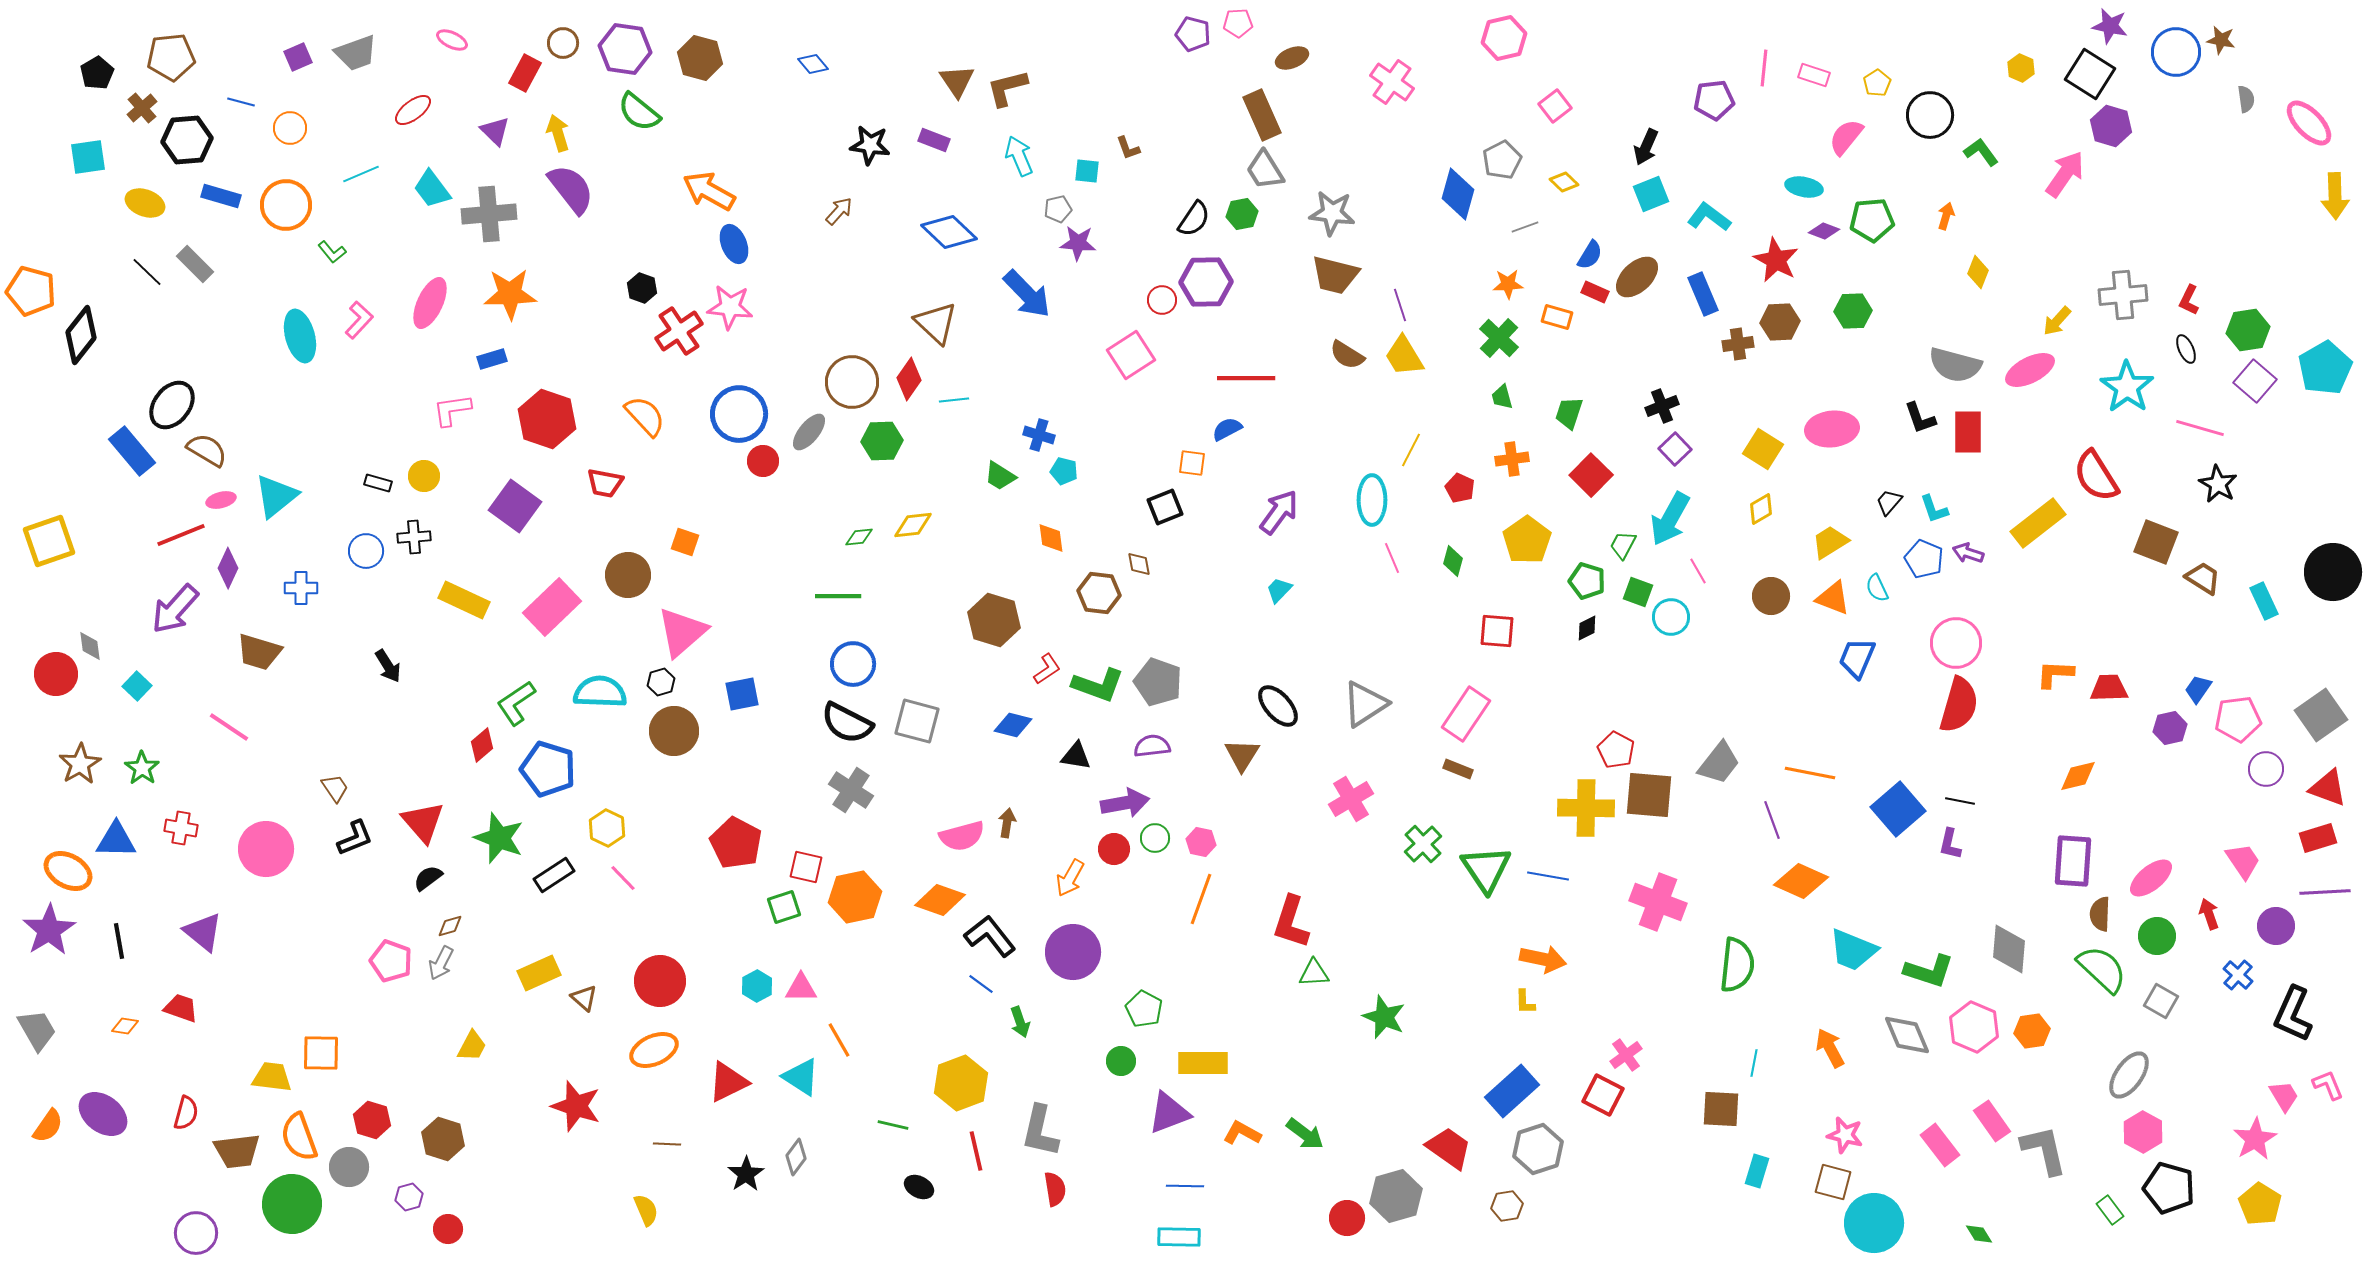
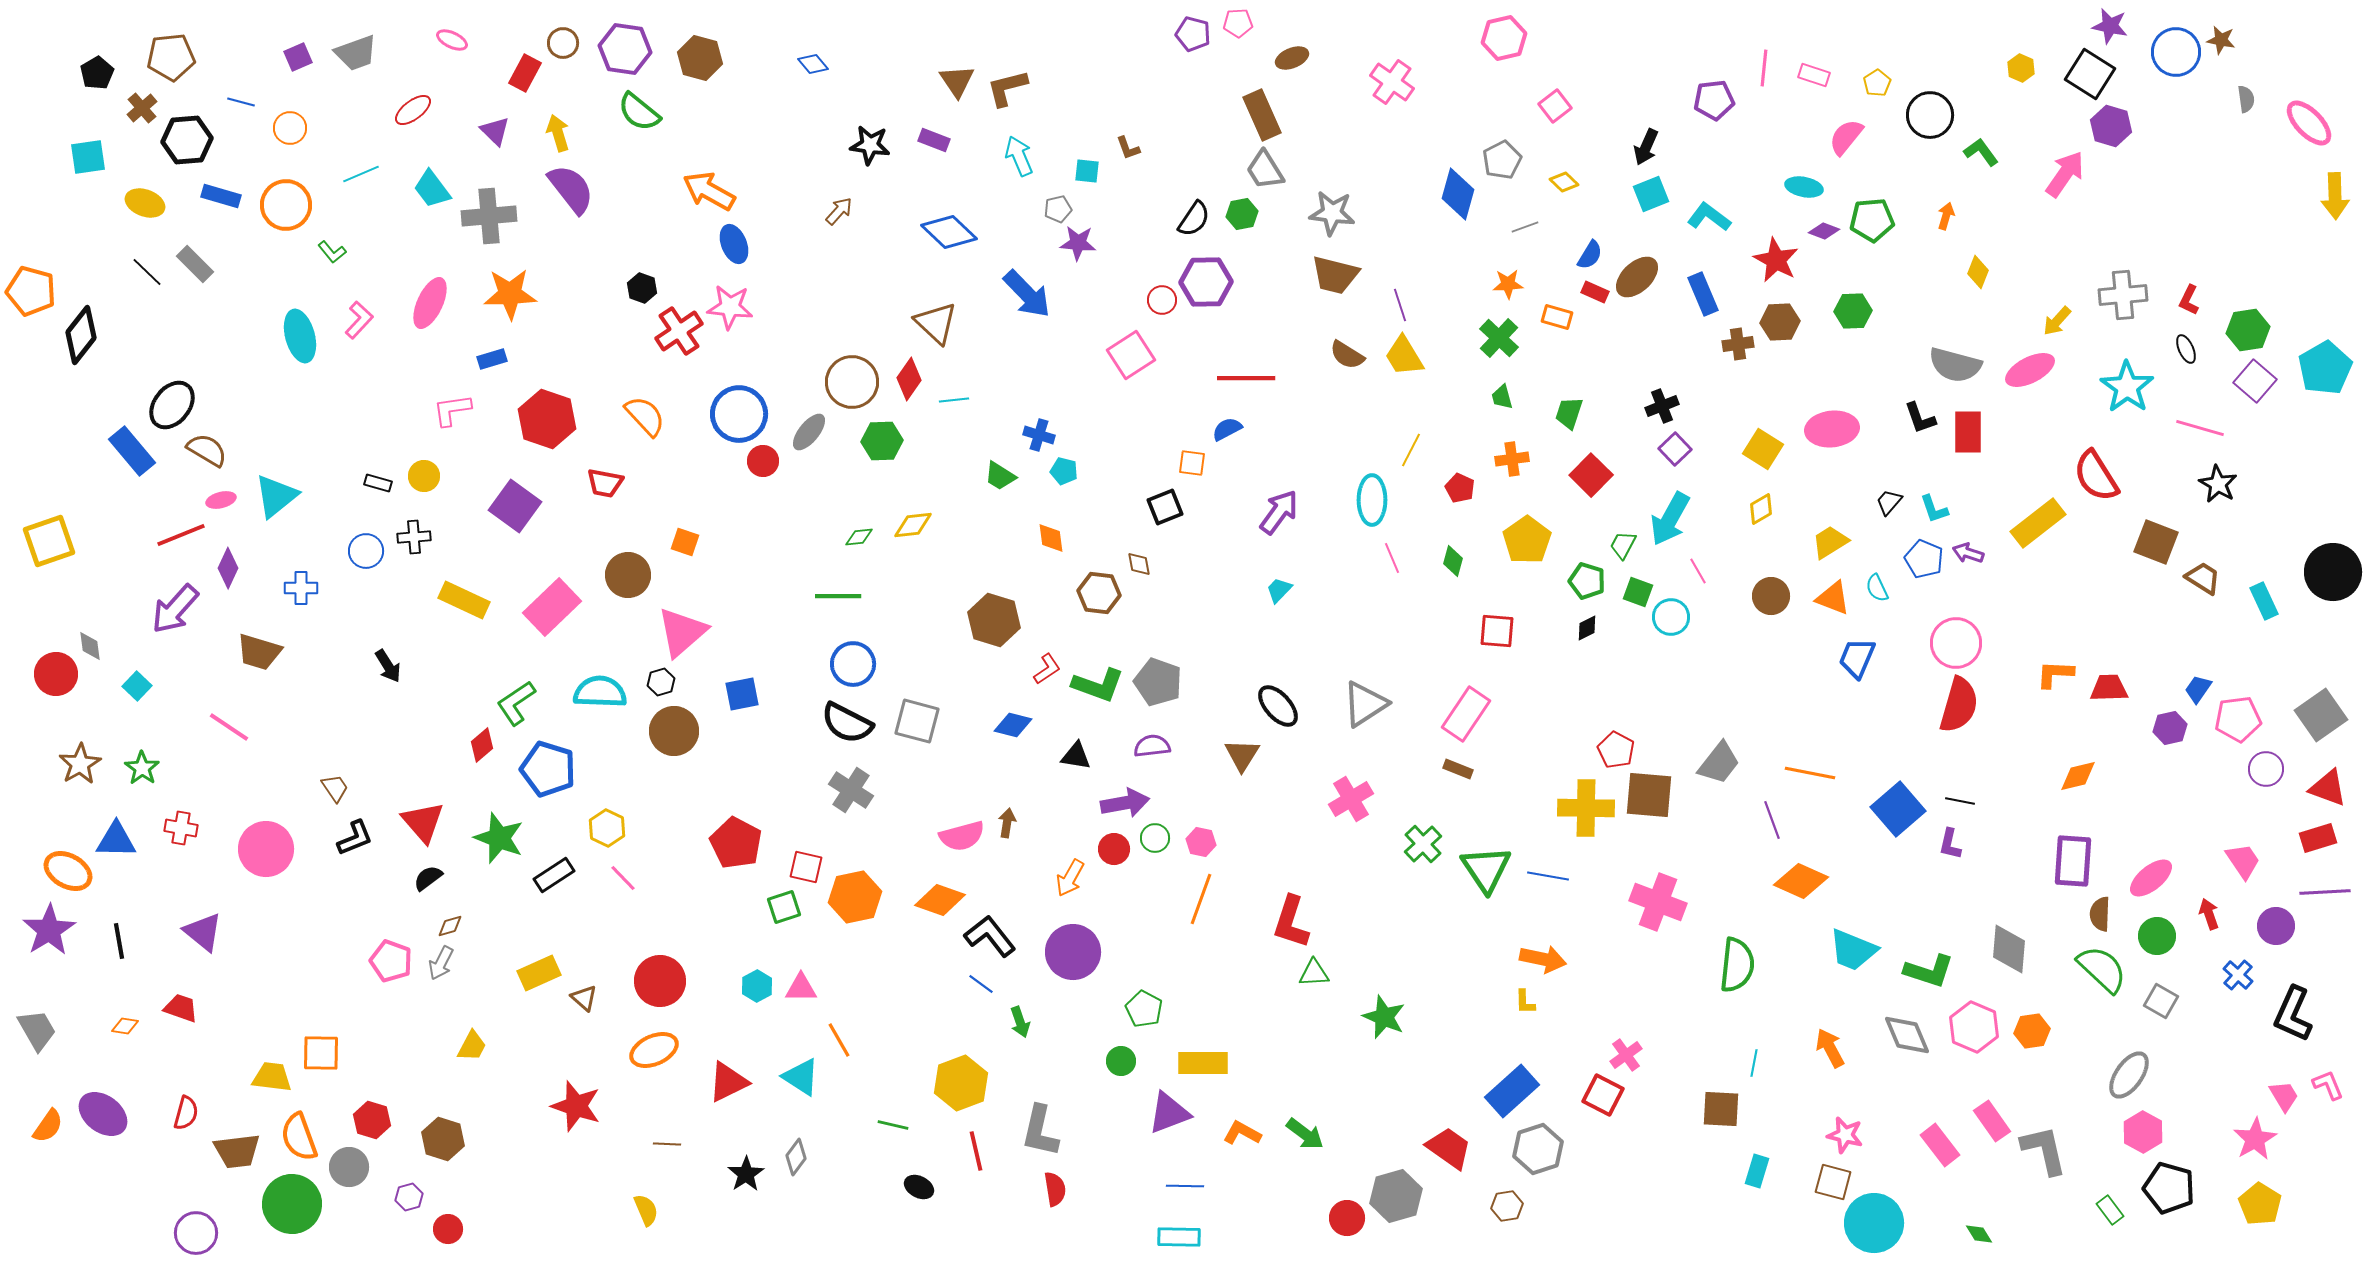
gray cross at (489, 214): moved 2 px down
